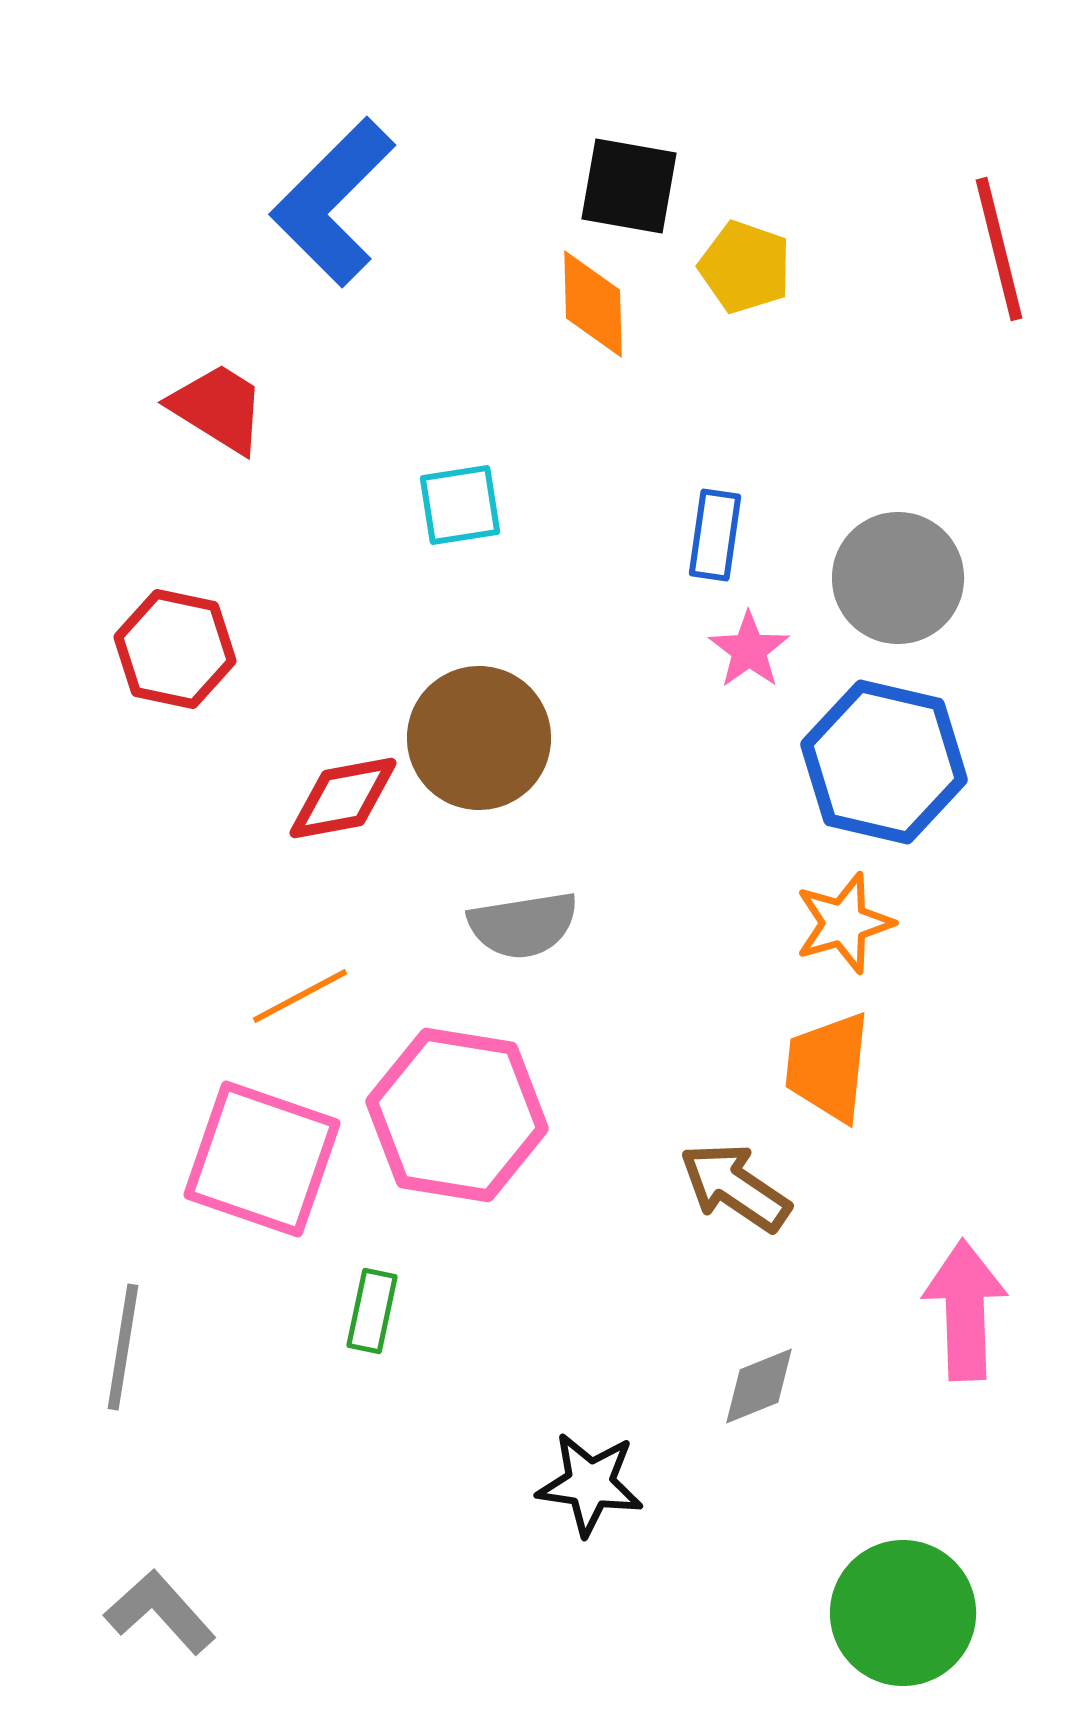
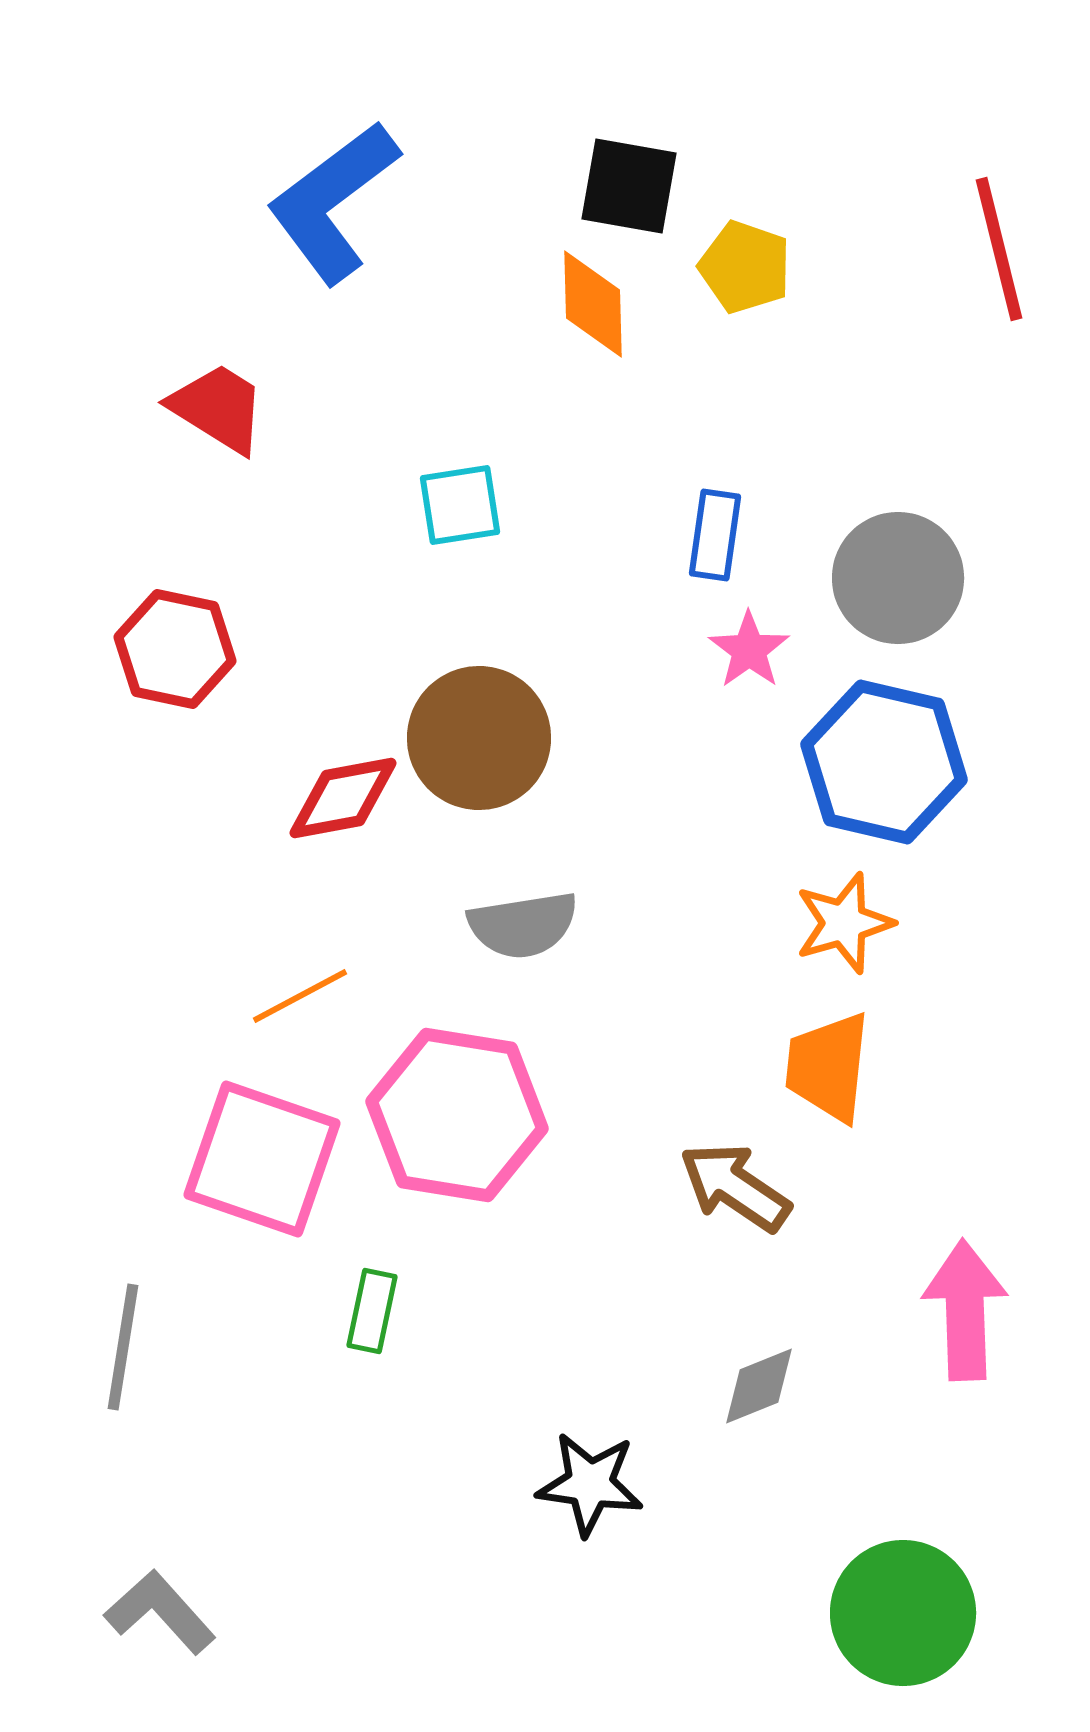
blue L-shape: rotated 8 degrees clockwise
